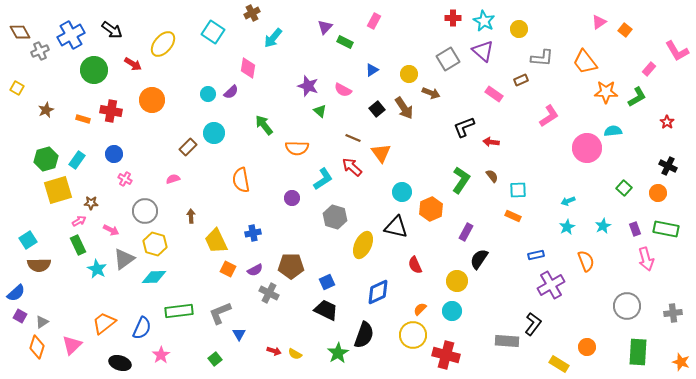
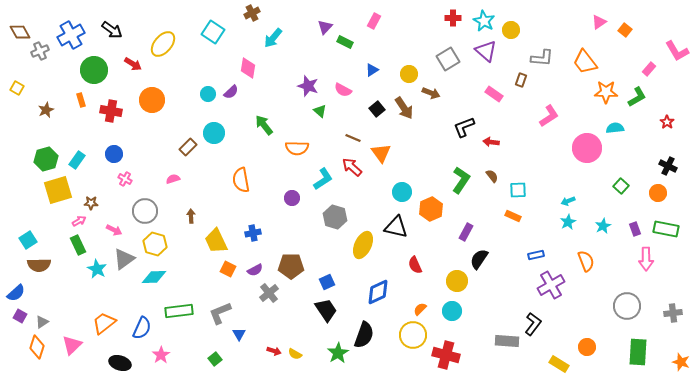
yellow circle at (519, 29): moved 8 px left, 1 px down
purple triangle at (483, 51): moved 3 px right
brown rectangle at (521, 80): rotated 48 degrees counterclockwise
orange rectangle at (83, 119): moved 2 px left, 19 px up; rotated 56 degrees clockwise
cyan semicircle at (613, 131): moved 2 px right, 3 px up
green square at (624, 188): moved 3 px left, 2 px up
cyan star at (567, 227): moved 1 px right, 5 px up
pink arrow at (111, 230): moved 3 px right
pink arrow at (646, 259): rotated 15 degrees clockwise
gray cross at (269, 293): rotated 24 degrees clockwise
black trapezoid at (326, 310): rotated 30 degrees clockwise
